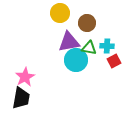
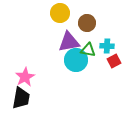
green triangle: moved 1 px left, 2 px down
